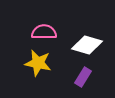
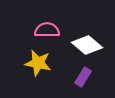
pink semicircle: moved 3 px right, 2 px up
white diamond: rotated 24 degrees clockwise
